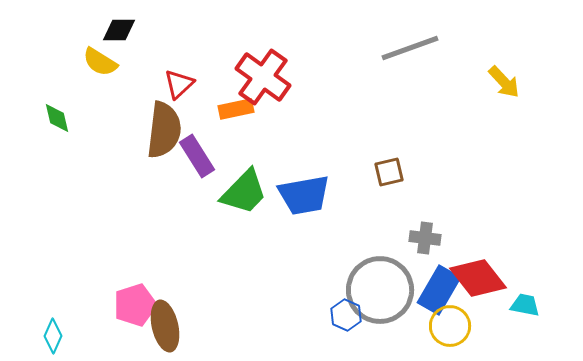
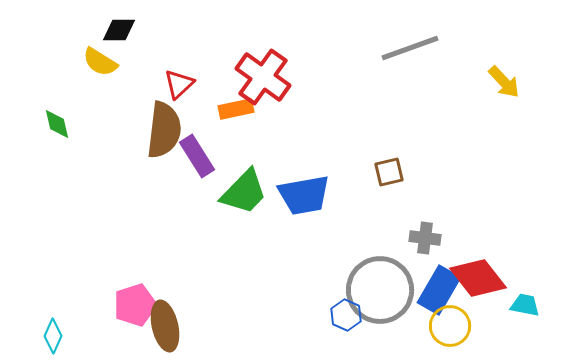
green diamond: moved 6 px down
